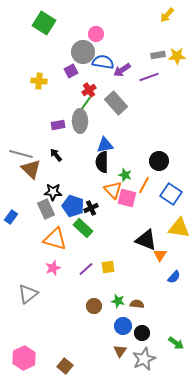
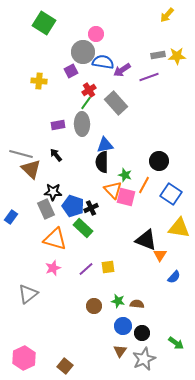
gray ellipse at (80, 121): moved 2 px right, 3 px down
pink square at (127, 198): moved 1 px left, 1 px up
